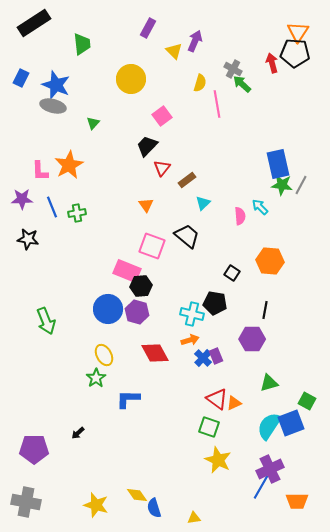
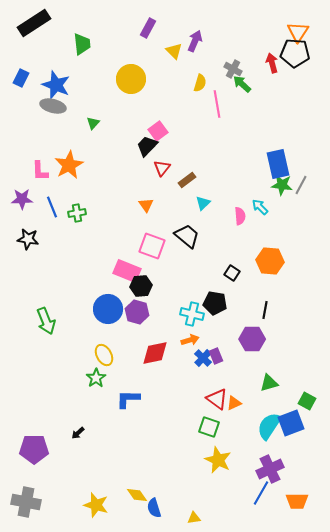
pink square at (162, 116): moved 4 px left, 15 px down
red diamond at (155, 353): rotated 72 degrees counterclockwise
blue line at (261, 487): moved 6 px down
